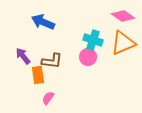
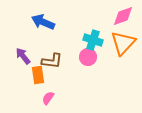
pink diamond: rotated 55 degrees counterclockwise
orange triangle: rotated 24 degrees counterclockwise
